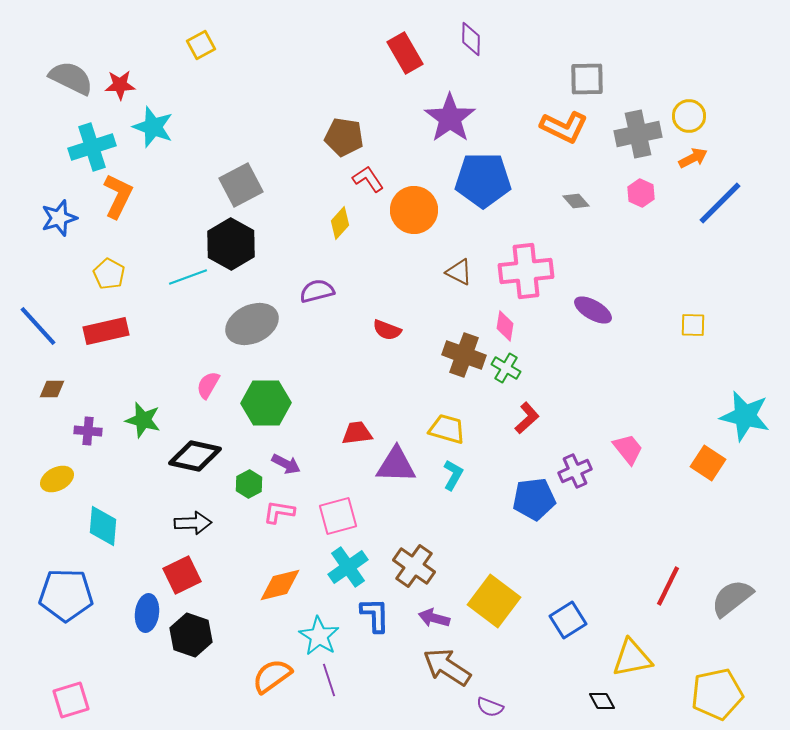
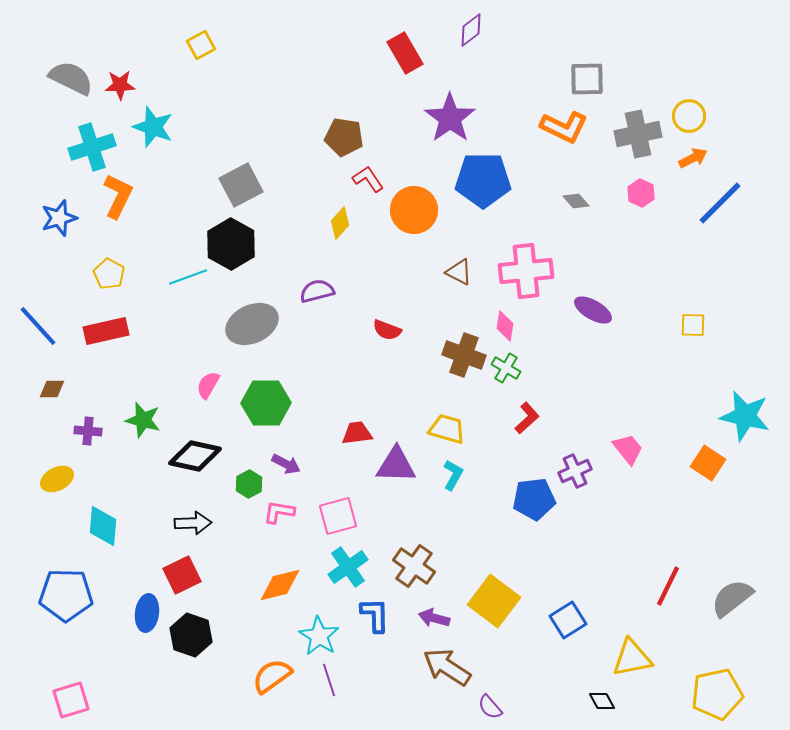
purple diamond at (471, 39): moved 9 px up; rotated 52 degrees clockwise
purple semicircle at (490, 707): rotated 28 degrees clockwise
